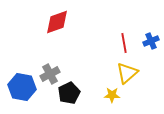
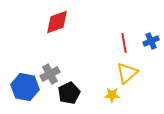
blue hexagon: moved 3 px right
